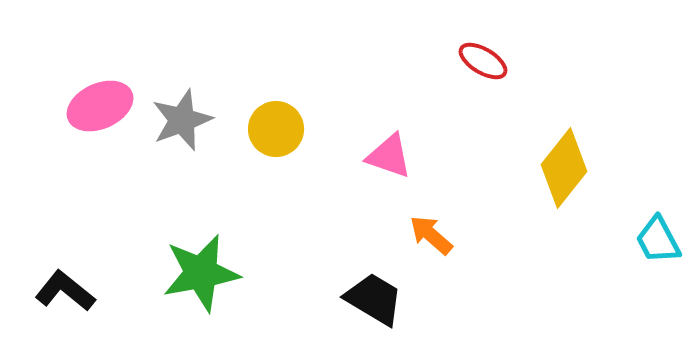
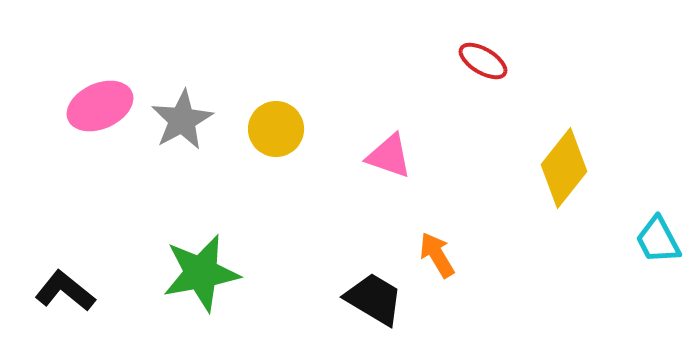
gray star: rotated 8 degrees counterclockwise
orange arrow: moved 6 px right, 20 px down; rotated 18 degrees clockwise
